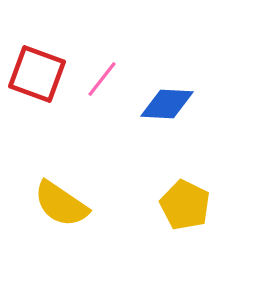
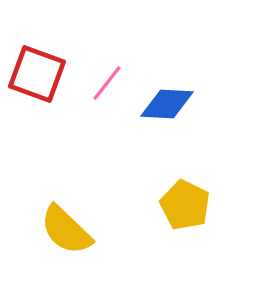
pink line: moved 5 px right, 4 px down
yellow semicircle: moved 5 px right, 26 px down; rotated 10 degrees clockwise
